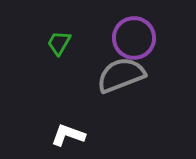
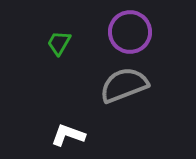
purple circle: moved 4 px left, 6 px up
gray semicircle: moved 3 px right, 10 px down
